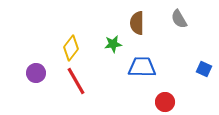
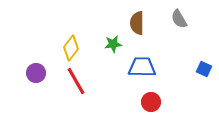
red circle: moved 14 px left
